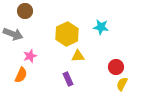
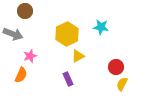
yellow triangle: rotated 24 degrees counterclockwise
